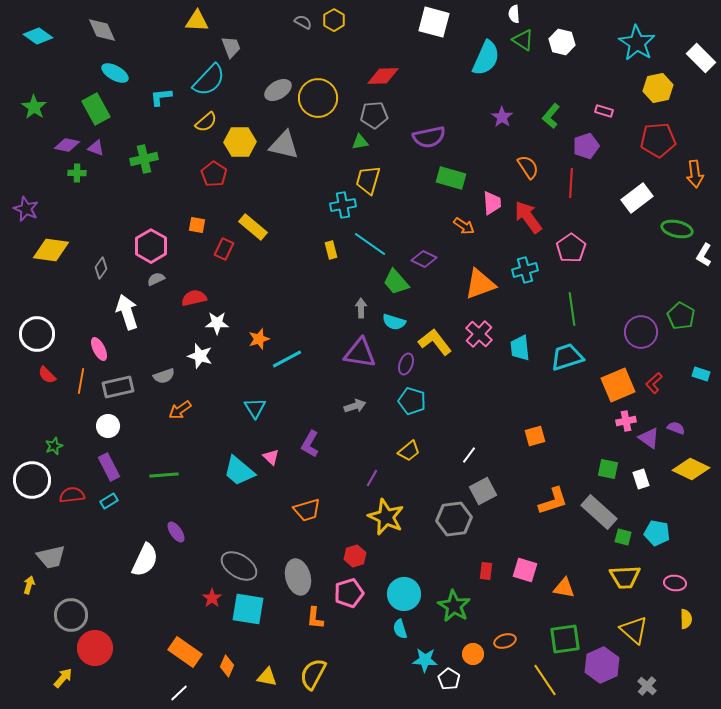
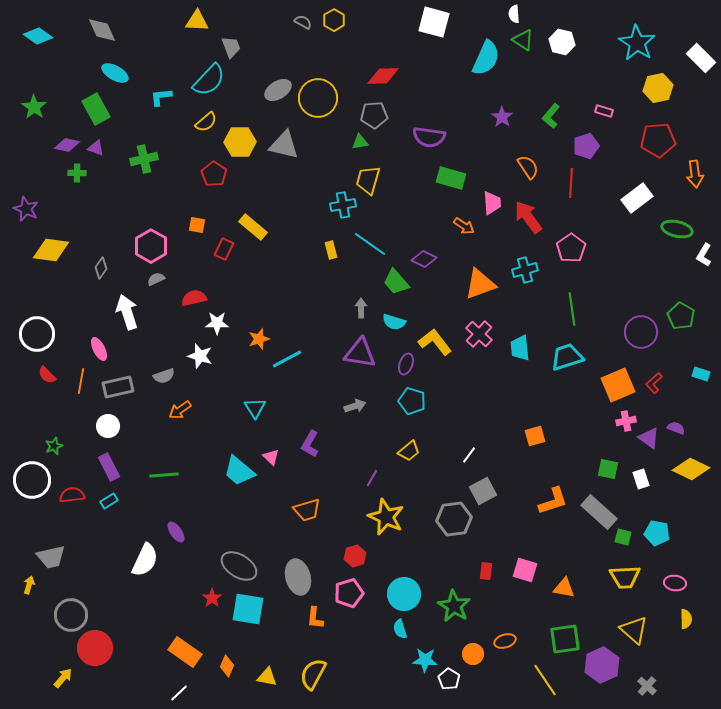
purple semicircle at (429, 137): rotated 20 degrees clockwise
